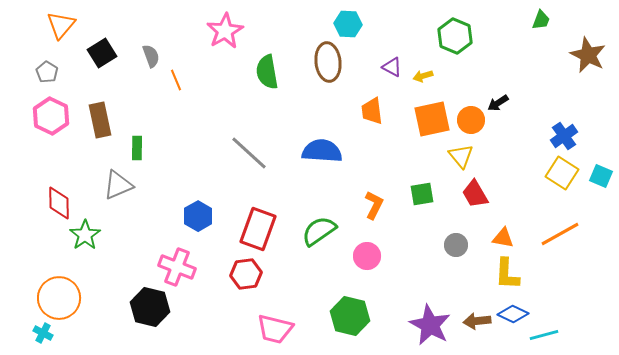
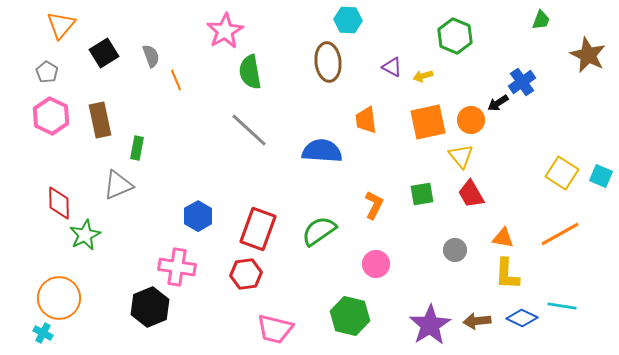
cyan hexagon at (348, 24): moved 4 px up
black square at (102, 53): moved 2 px right
green semicircle at (267, 72): moved 17 px left
orange trapezoid at (372, 111): moved 6 px left, 9 px down
orange square at (432, 119): moved 4 px left, 3 px down
blue cross at (564, 136): moved 42 px left, 54 px up
green rectangle at (137, 148): rotated 10 degrees clockwise
gray line at (249, 153): moved 23 px up
red trapezoid at (475, 194): moved 4 px left
green star at (85, 235): rotated 8 degrees clockwise
gray circle at (456, 245): moved 1 px left, 5 px down
pink circle at (367, 256): moved 9 px right, 8 px down
pink cross at (177, 267): rotated 12 degrees counterclockwise
black hexagon at (150, 307): rotated 24 degrees clockwise
blue diamond at (513, 314): moved 9 px right, 4 px down
purple star at (430, 325): rotated 12 degrees clockwise
cyan line at (544, 335): moved 18 px right, 29 px up; rotated 24 degrees clockwise
